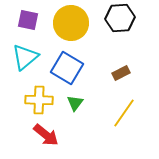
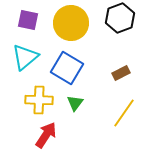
black hexagon: rotated 16 degrees counterclockwise
red arrow: rotated 96 degrees counterclockwise
